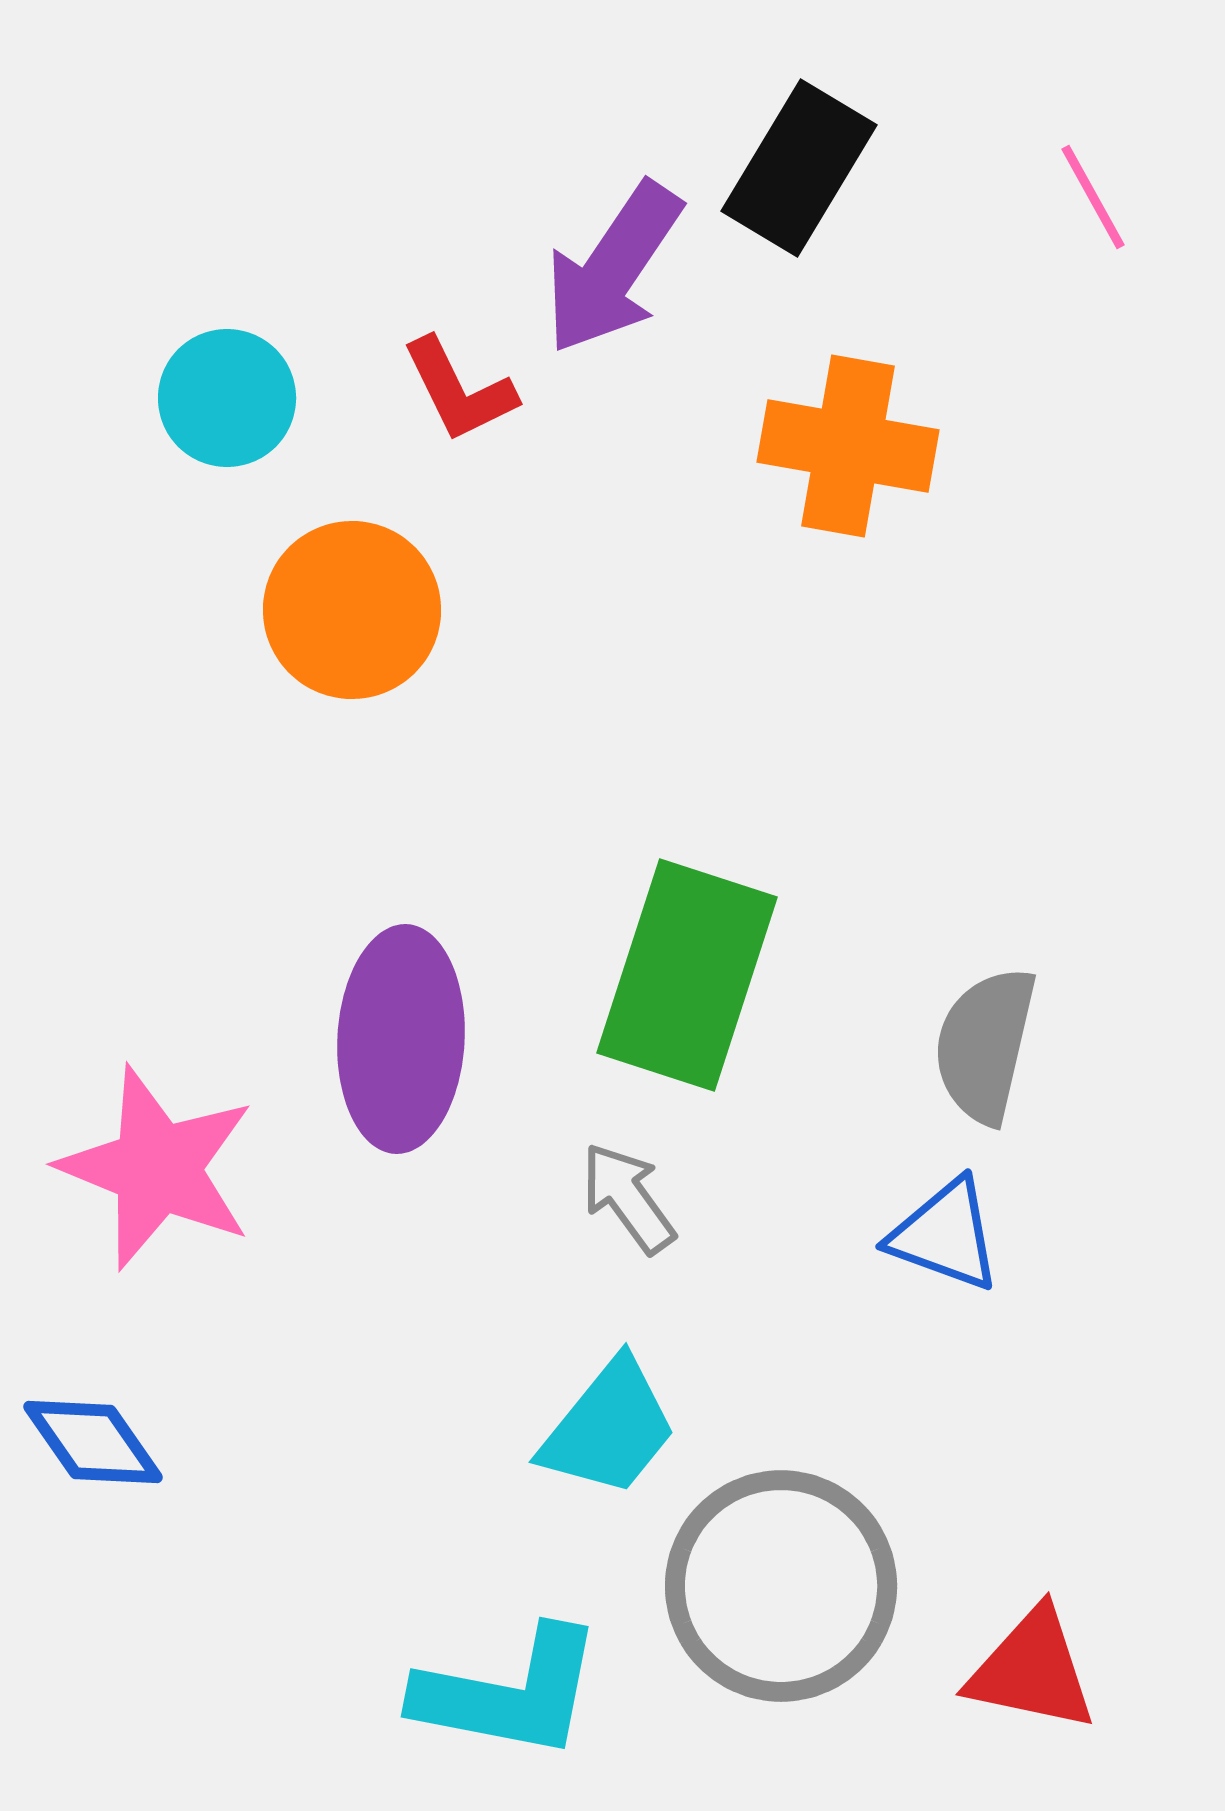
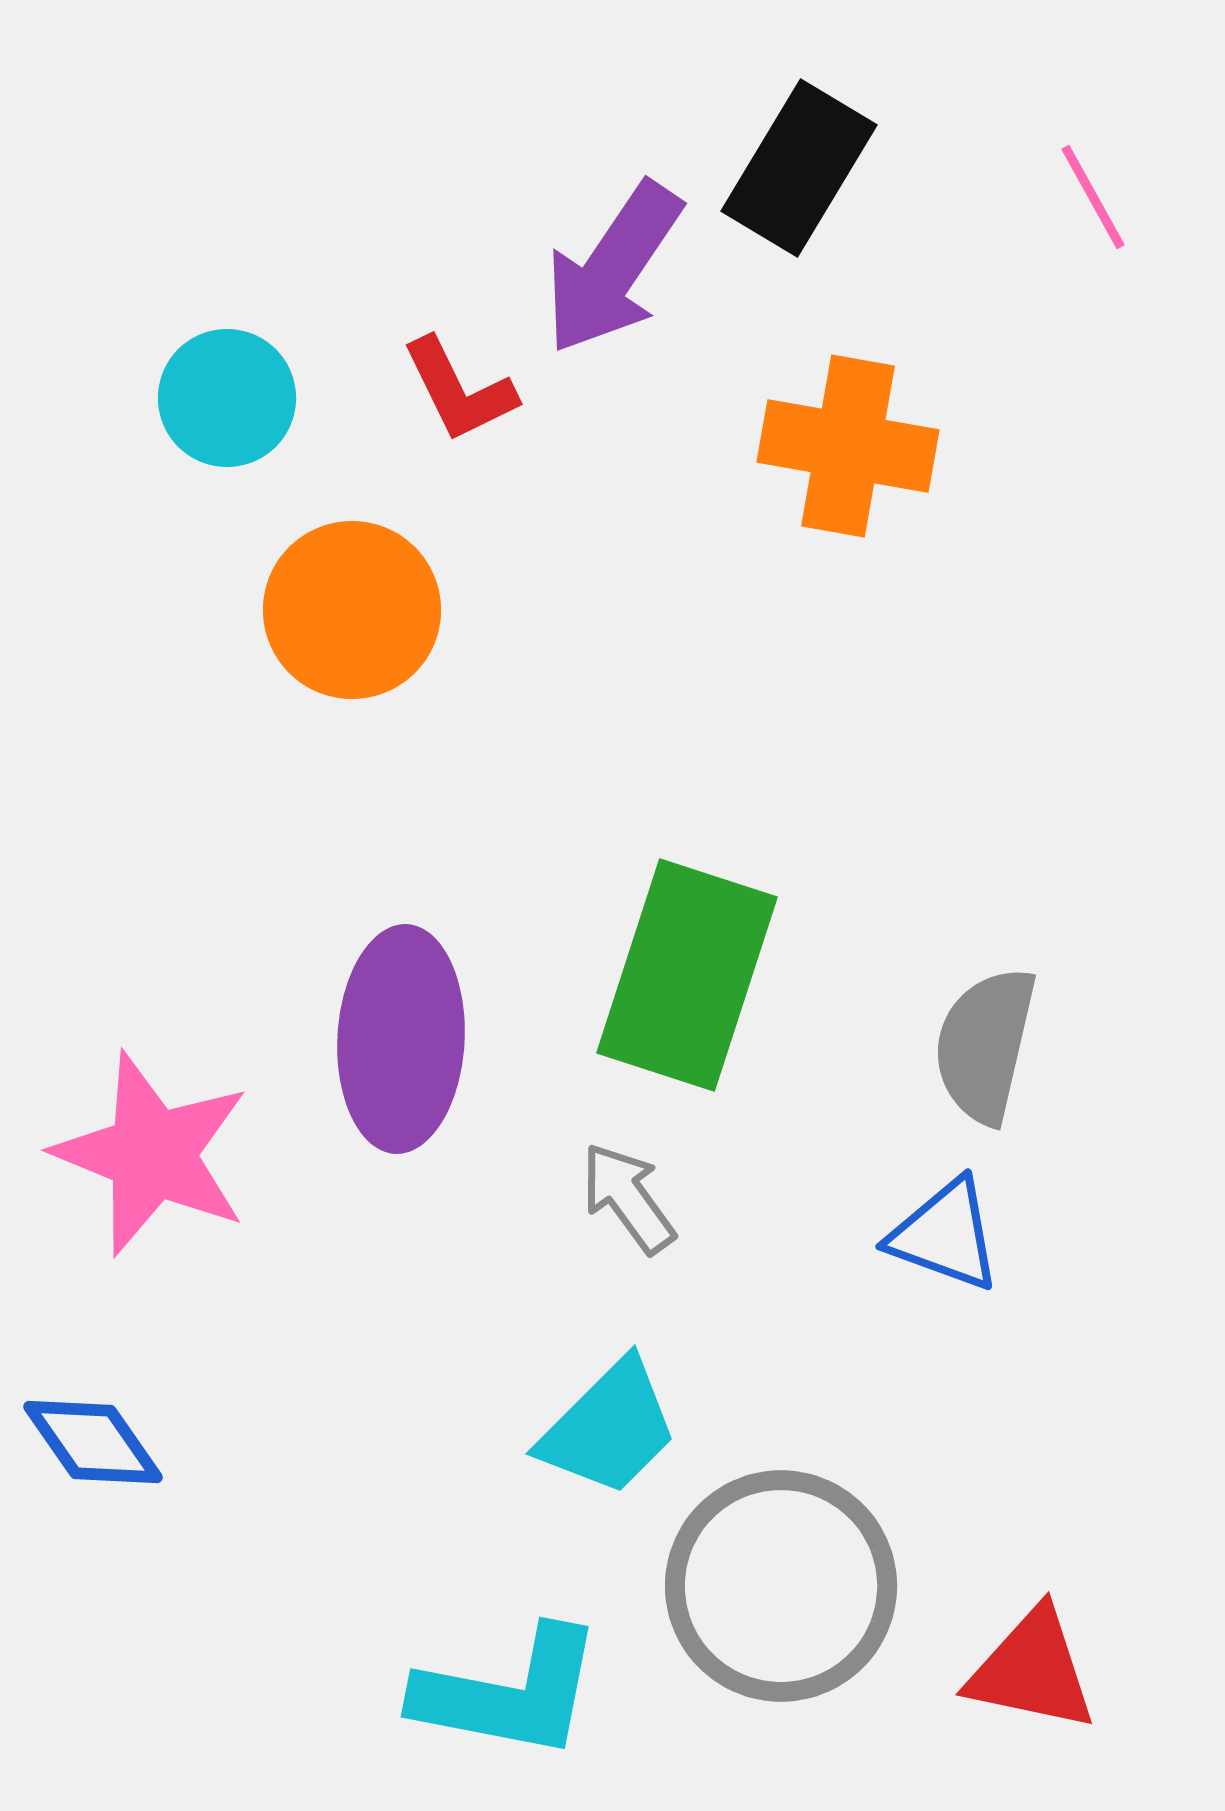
pink star: moved 5 px left, 14 px up
cyan trapezoid: rotated 6 degrees clockwise
